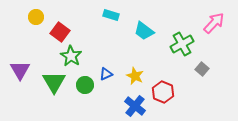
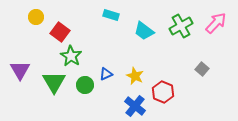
pink arrow: moved 2 px right
green cross: moved 1 px left, 18 px up
